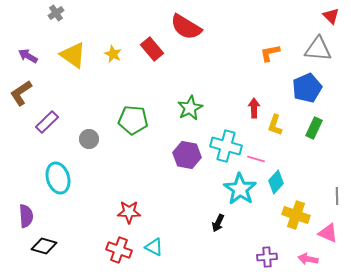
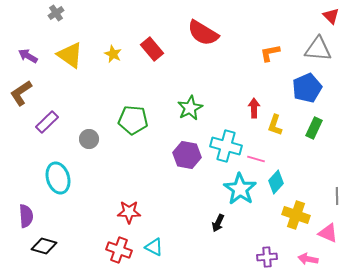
red semicircle: moved 17 px right, 6 px down
yellow triangle: moved 3 px left
